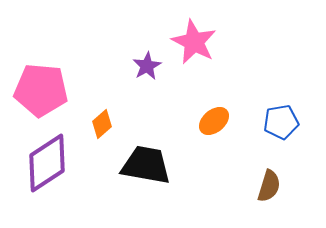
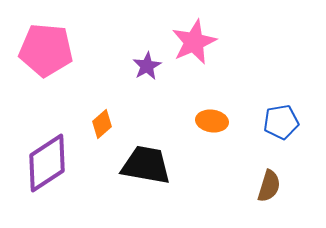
pink star: rotated 21 degrees clockwise
pink pentagon: moved 5 px right, 40 px up
orange ellipse: moved 2 px left; rotated 48 degrees clockwise
